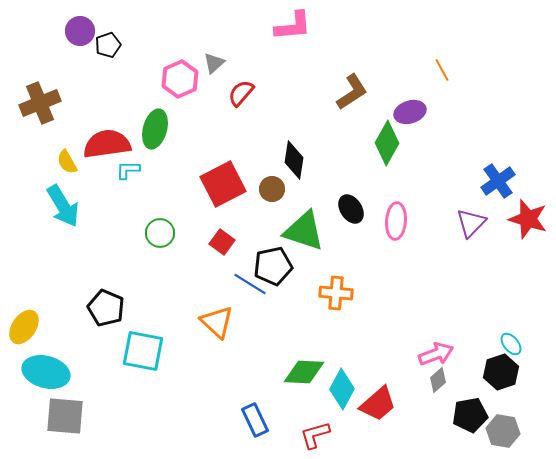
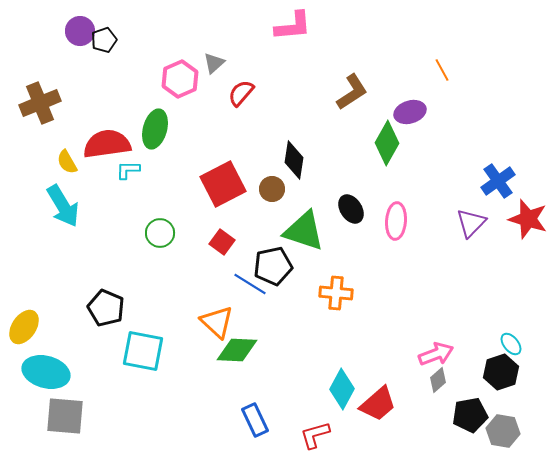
black pentagon at (108, 45): moved 4 px left, 5 px up
green diamond at (304, 372): moved 67 px left, 22 px up
